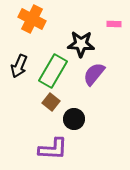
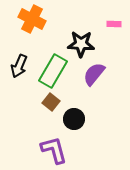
purple L-shape: moved 1 px right, 1 px down; rotated 108 degrees counterclockwise
